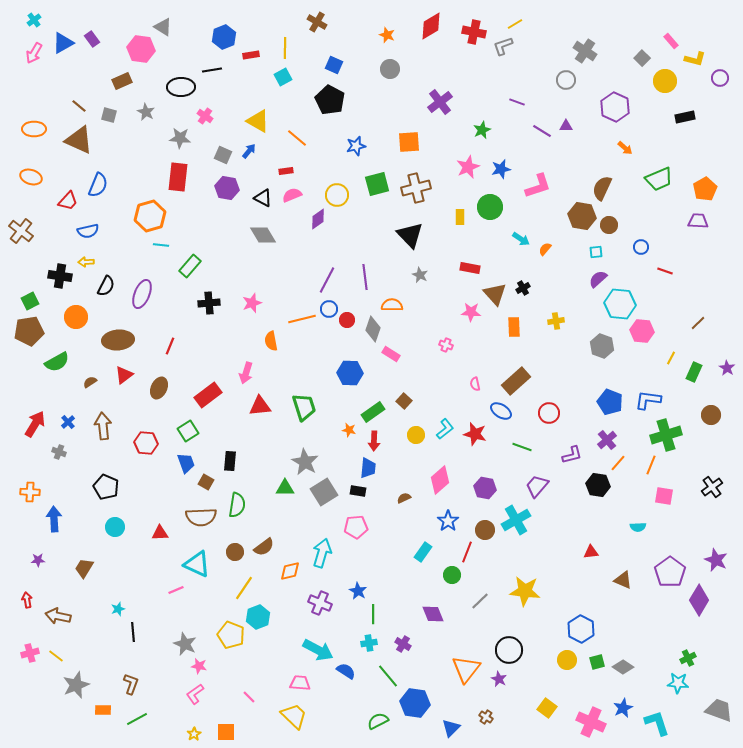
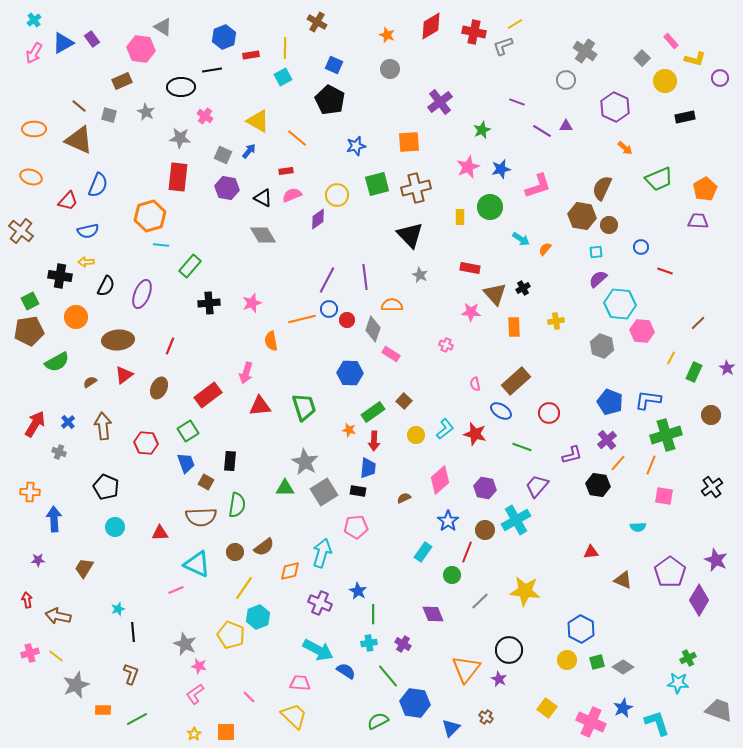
brown L-shape at (131, 684): moved 10 px up
